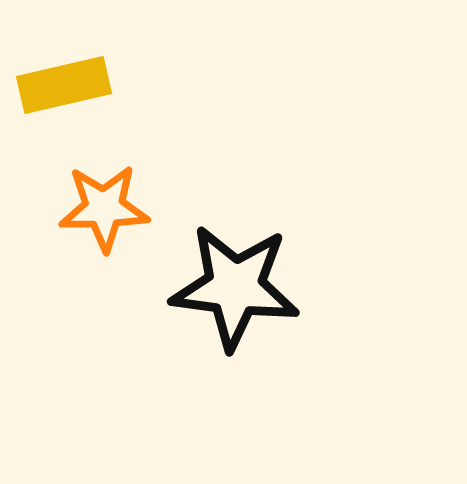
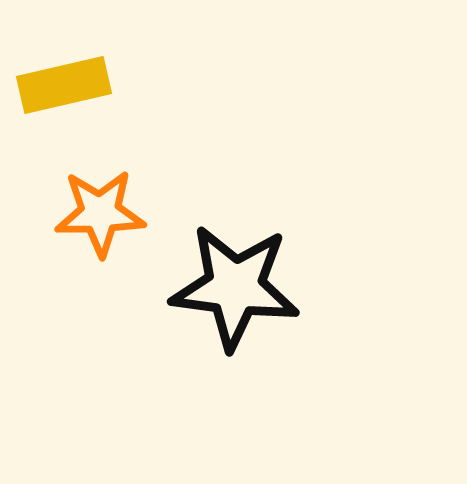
orange star: moved 4 px left, 5 px down
